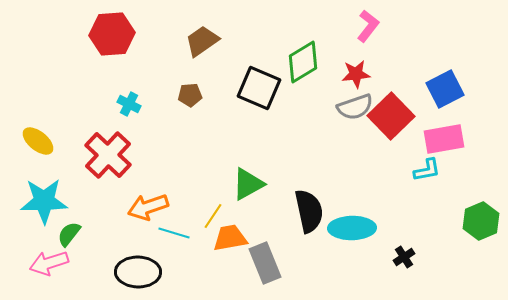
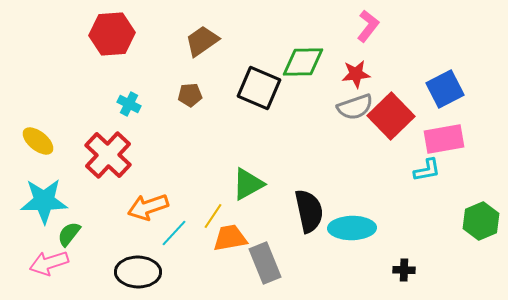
green diamond: rotated 30 degrees clockwise
cyan line: rotated 64 degrees counterclockwise
black cross: moved 13 px down; rotated 35 degrees clockwise
